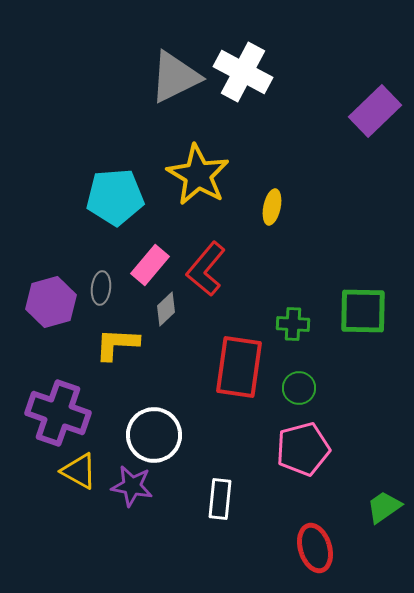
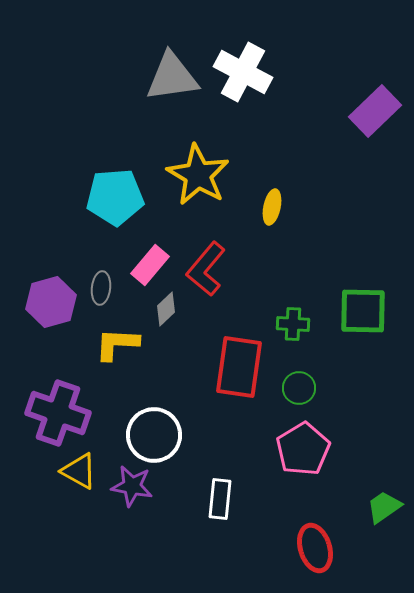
gray triangle: moved 3 px left; rotated 18 degrees clockwise
pink pentagon: rotated 16 degrees counterclockwise
